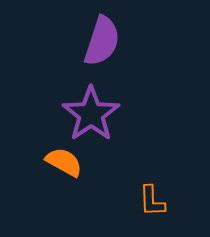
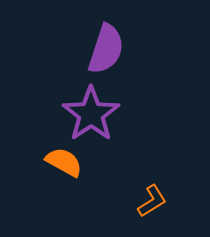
purple semicircle: moved 4 px right, 8 px down
orange L-shape: rotated 120 degrees counterclockwise
